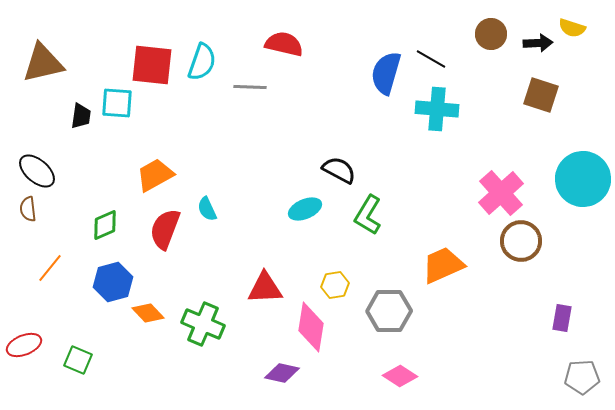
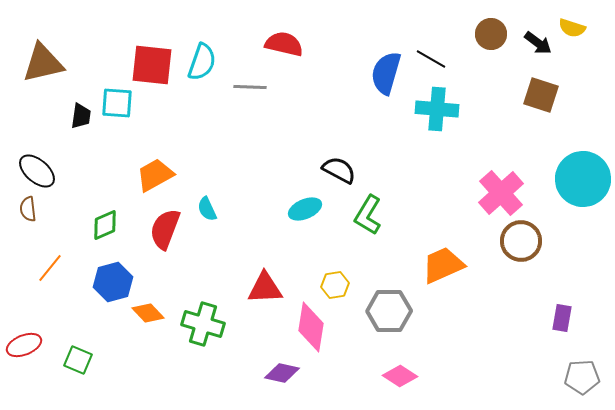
black arrow at (538, 43): rotated 40 degrees clockwise
green cross at (203, 324): rotated 6 degrees counterclockwise
